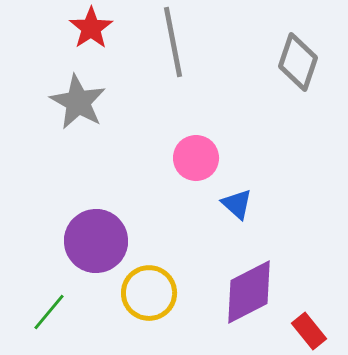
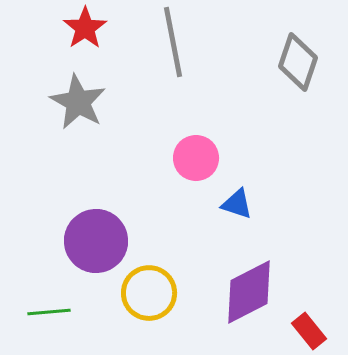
red star: moved 6 px left
blue triangle: rotated 24 degrees counterclockwise
green line: rotated 45 degrees clockwise
